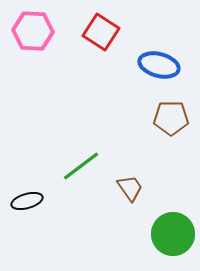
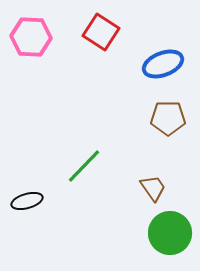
pink hexagon: moved 2 px left, 6 px down
blue ellipse: moved 4 px right, 1 px up; rotated 36 degrees counterclockwise
brown pentagon: moved 3 px left
green line: moved 3 px right; rotated 9 degrees counterclockwise
brown trapezoid: moved 23 px right
green circle: moved 3 px left, 1 px up
